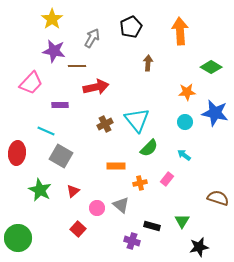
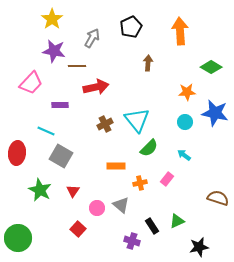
red triangle: rotated 16 degrees counterclockwise
green triangle: moved 5 px left; rotated 35 degrees clockwise
black rectangle: rotated 42 degrees clockwise
